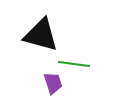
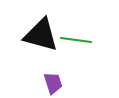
green line: moved 2 px right, 24 px up
